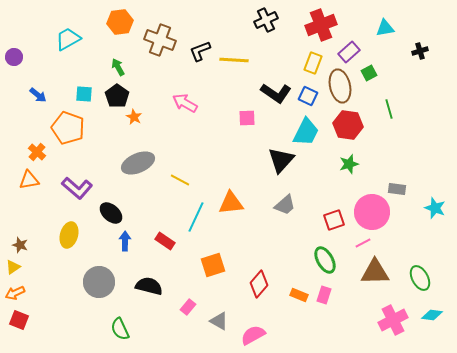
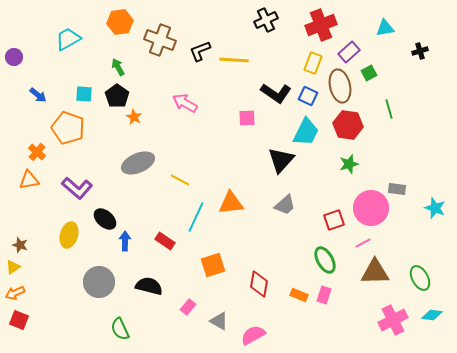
pink circle at (372, 212): moved 1 px left, 4 px up
black ellipse at (111, 213): moved 6 px left, 6 px down
red diamond at (259, 284): rotated 32 degrees counterclockwise
